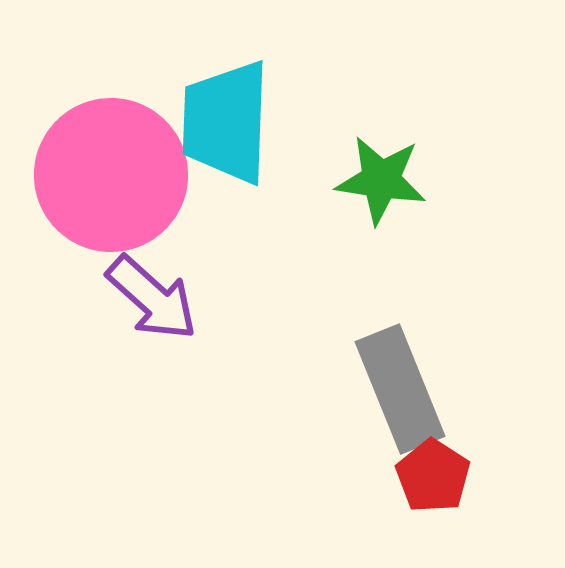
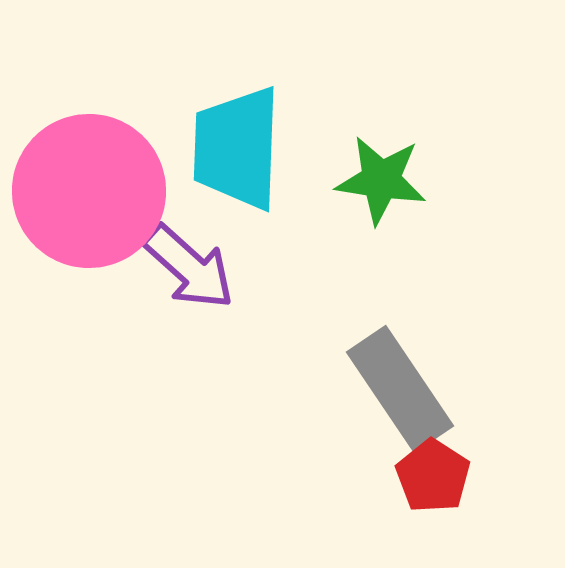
cyan trapezoid: moved 11 px right, 26 px down
pink circle: moved 22 px left, 16 px down
purple arrow: moved 37 px right, 31 px up
gray rectangle: rotated 12 degrees counterclockwise
